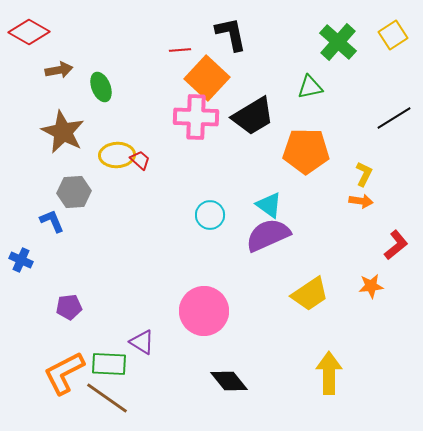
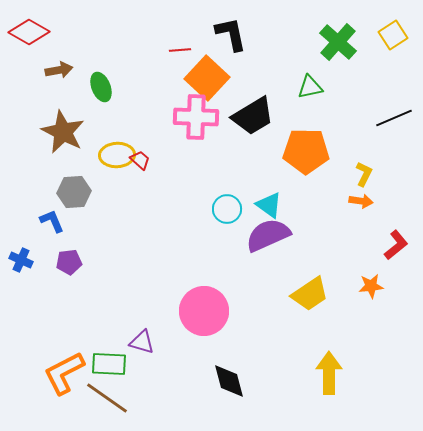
black line: rotated 9 degrees clockwise
cyan circle: moved 17 px right, 6 px up
purple pentagon: moved 45 px up
purple triangle: rotated 16 degrees counterclockwise
black diamond: rotated 24 degrees clockwise
